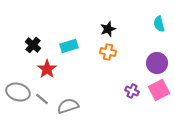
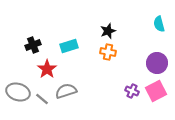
black star: moved 2 px down
black cross: rotated 28 degrees clockwise
pink square: moved 3 px left, 1 px down
gray semicircle: moved 2 px left, 15 px up
